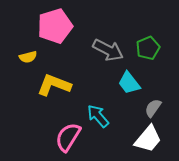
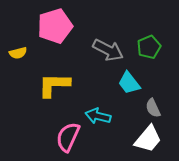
green pentagon: moved 1 px right, 1 px up
yellow semicircle: moved 10 px left, 4 px up
yellow L-shape: rotated 20 degrees counterclockwise
gray semicircle: rotated 60 degrees counterclockwise
cyan arrow: rotated 35 degrees counterclockwise
pink semicircle: rotated 8 degrees counterclockwise
